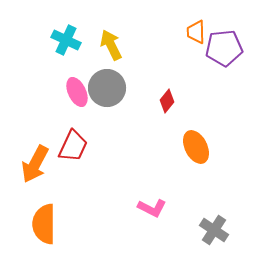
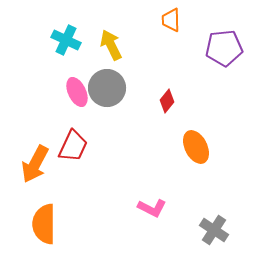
orange trapezoid: moved 25 px left, 12 px up
